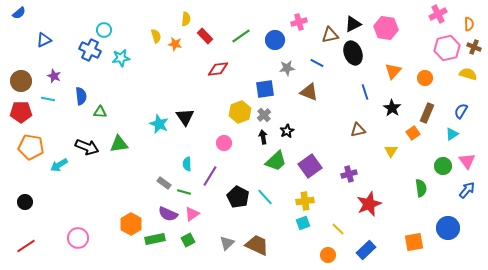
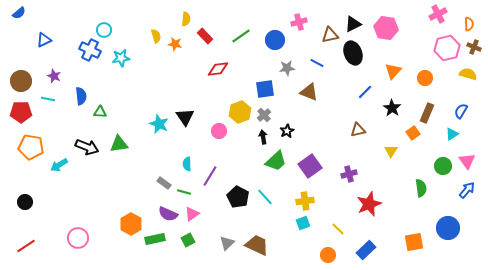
blue line at (365, 92): rotated 63 degrees clockwise
pink circle at (224, 143): moved 5 px left, 12 px up
